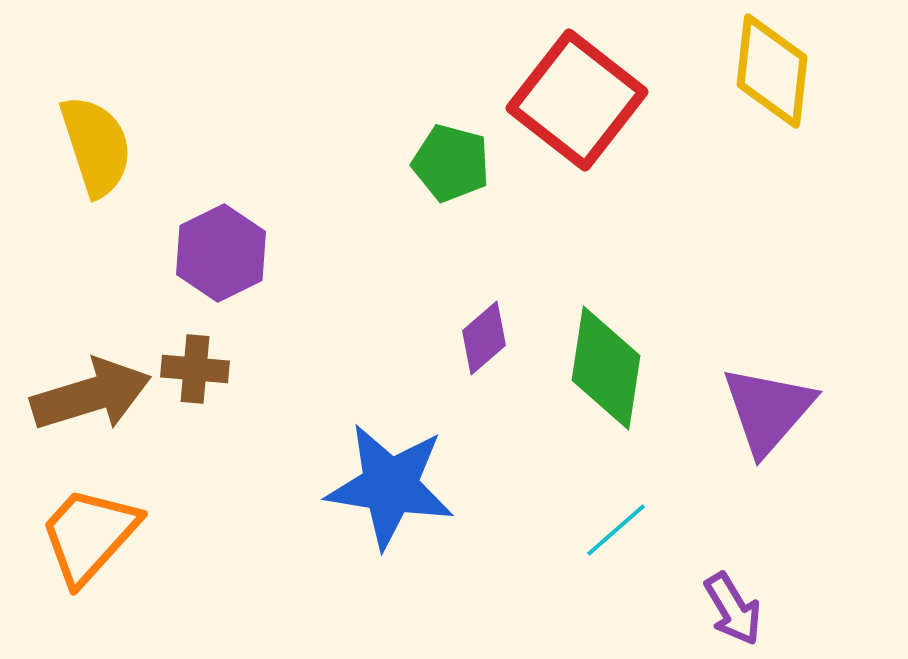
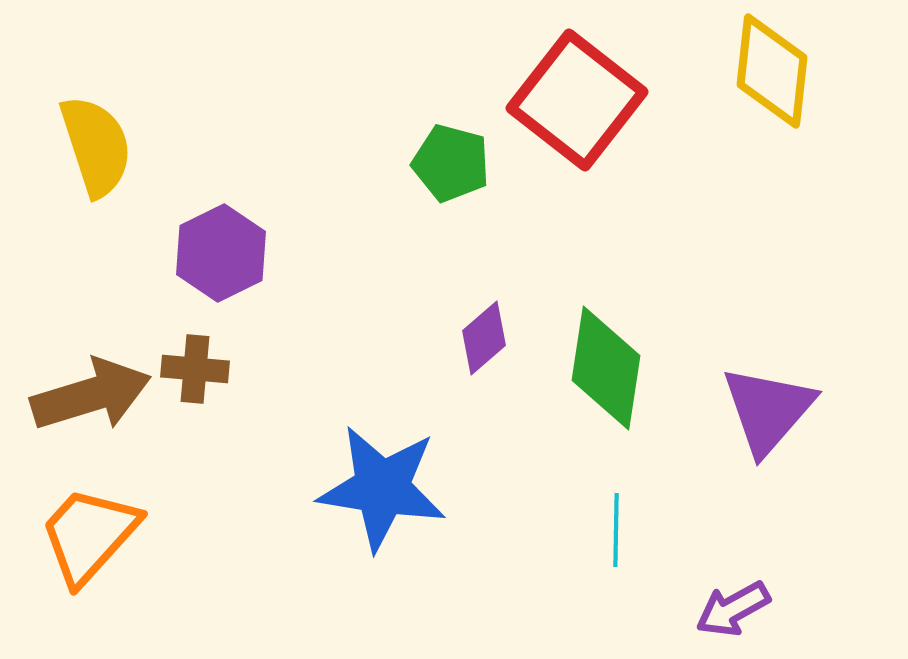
blue star: moved 8 px left, 2 px down
cyan line: rotated 48 degrees counterclockwise
purple arrow: rotated 92 degrees clockwise
